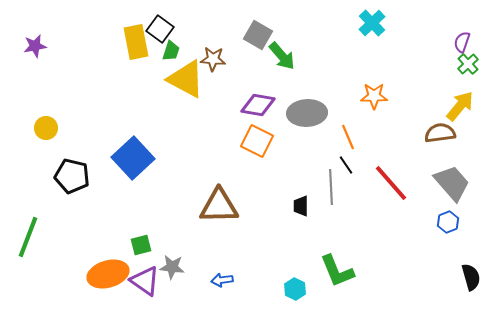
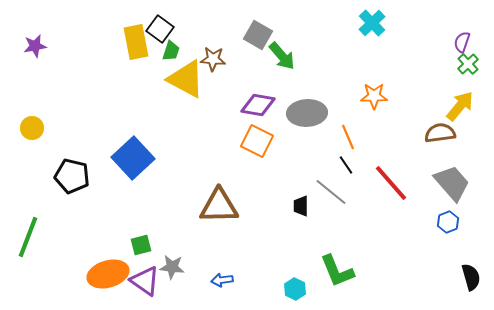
yellow circle: moved 14 px left
gray line: moved 5 px down; rotated 48 degrees counterclockwise
